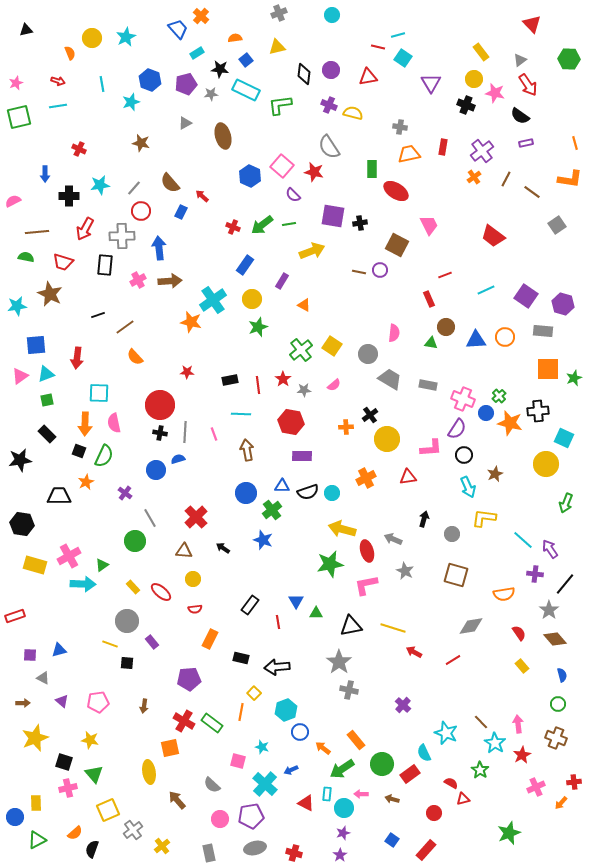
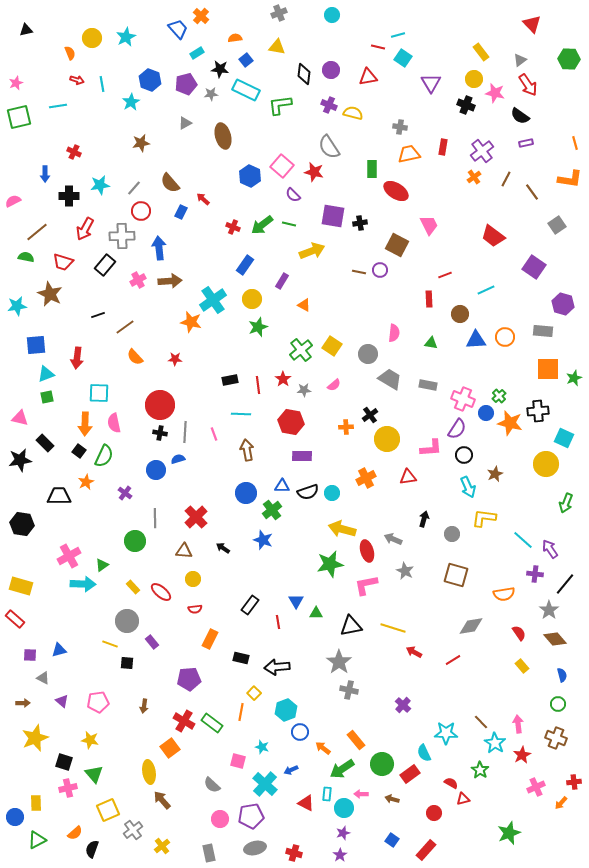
yellow triangle at (277, 47): rotated 24 degrees clockwise
red arrow at (58, 81): moved 19 px right, 1 px up
cyan star at (131, 102): rotated 12 degrees counterclockwise
brown star at (141, 143): rotated 24 degrees counterclockwise
red cross at (79, 149): moved 5 px left, 3 px down
brown line at (532, 192): rotated 18 degrees clockwise
red arrow at (202, 196): moved 1 px right, 3 px down
green line at (289, 224): rotated 24 degrees clockwise
brown line at (37, 232): rotated 35 degrees counterclockwise
black rectangle at (105, 265): rotated 35 degrees clockwise
purple square at (526, 296): moved 8 px right, 29 px up
red rectangle at (429, 299): rotated 21 degrees clockwise
brown circle at (446, 327): moved 14 px right, 13 px up
red star at (187, 372): moved 12 px left, 13 px up
pink triangle at (20, 376): moved 42 px down; rotated 48 degrees clockwise
green square at (47, 400): moved 3 px up
black rectangle at (47, 434): moved 2 px left, 9 px down
black square at (79, 451): rotated 16 degrees clockwise
gray line at (150, 518): moved 5 px right; rotated 30 degrees clockwise
yellow rectangle at (35, 565): moved 14 px left, 21 px down
red rectangle at (15, 616): moved 3 px down; rotated 60 degrees clockwise
cyan star at (446, 733): rotated 20 degrees counterclockwise
orange square at (170, 748): rotated 24 degrees counterclockwise
brown arrow at (177, 800): moved 15 px left
